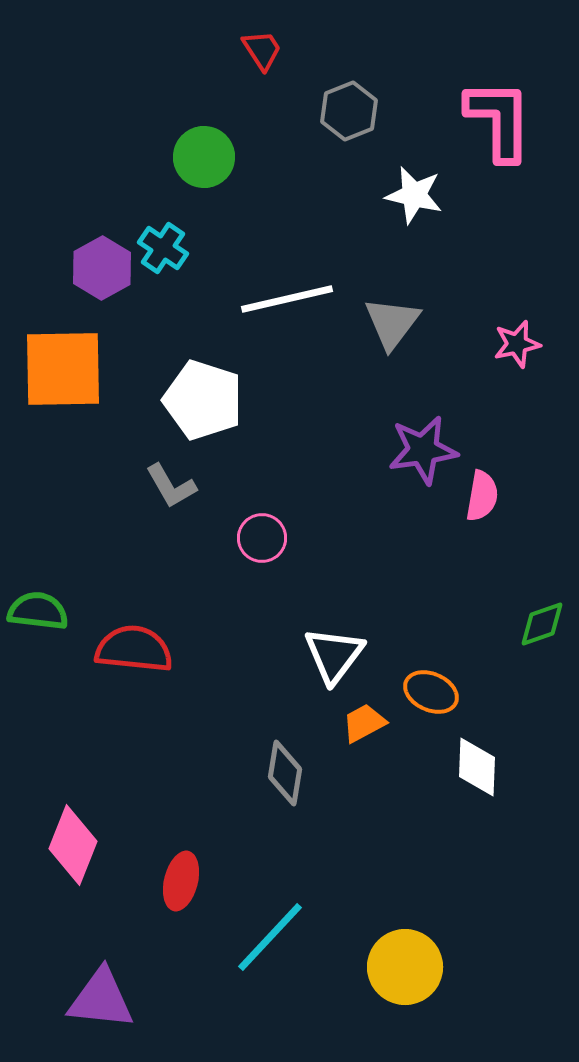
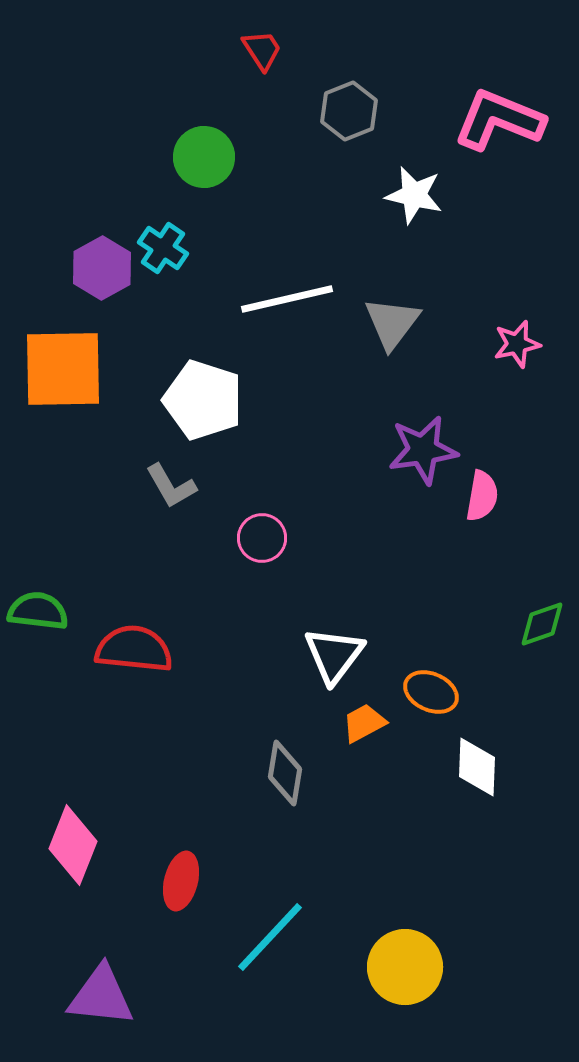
pink L-shape: rotated 68 degrees counterclockwise
purple triangle: moved 3 px up
